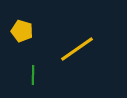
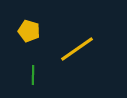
yellow pentagon: moved 7 px right
